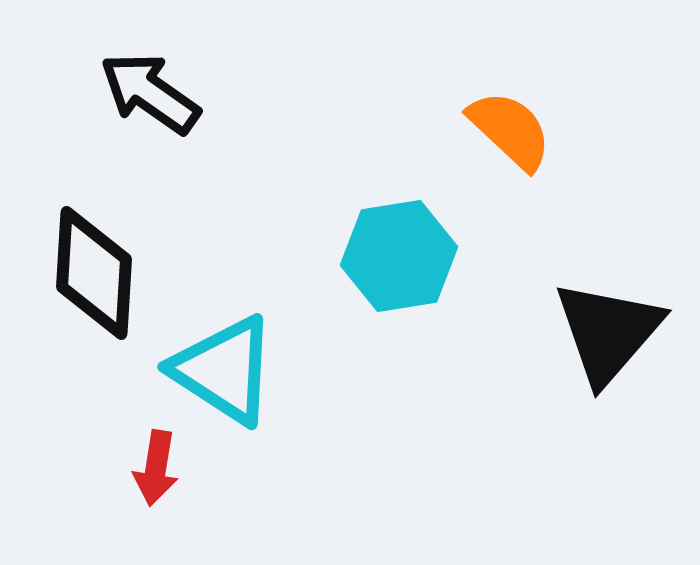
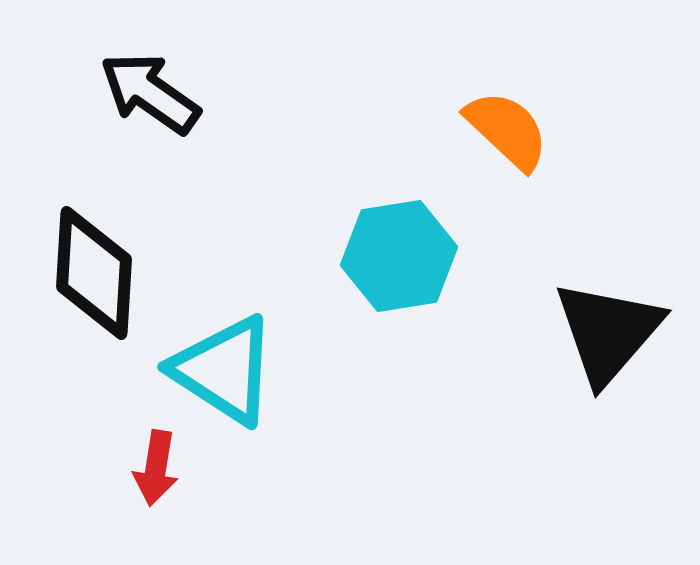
orange semicircle: moved 3 px left
